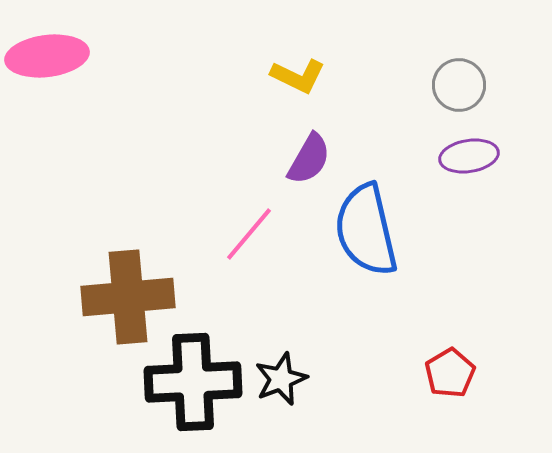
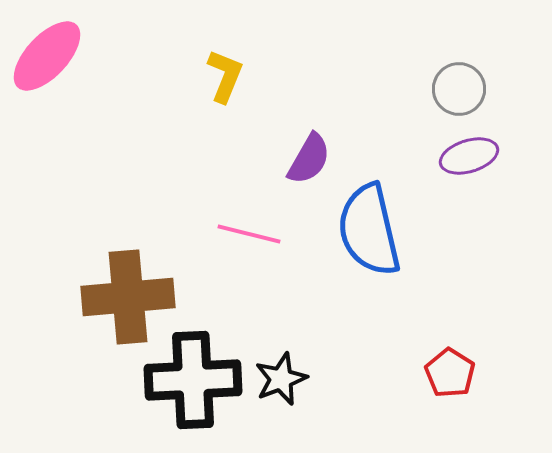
pink ellipse: rotated 40 degrees counterclockwise
yellow L-shape: moved 73 px left; rotated 94 degrees counterclockwise
gray circle: moved 4 px down
purple ellipse: rotated 8 degrees counterclockwise
blue semicircle: moved 3 px right
pink line: rotated 64 degrees clockwise
red pentagon: rotated 9 degrees counterclockwise
black cross: moved 2 px up
